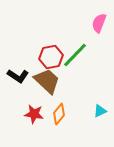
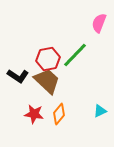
red hexagon: moved 3 px left, 2 px down
